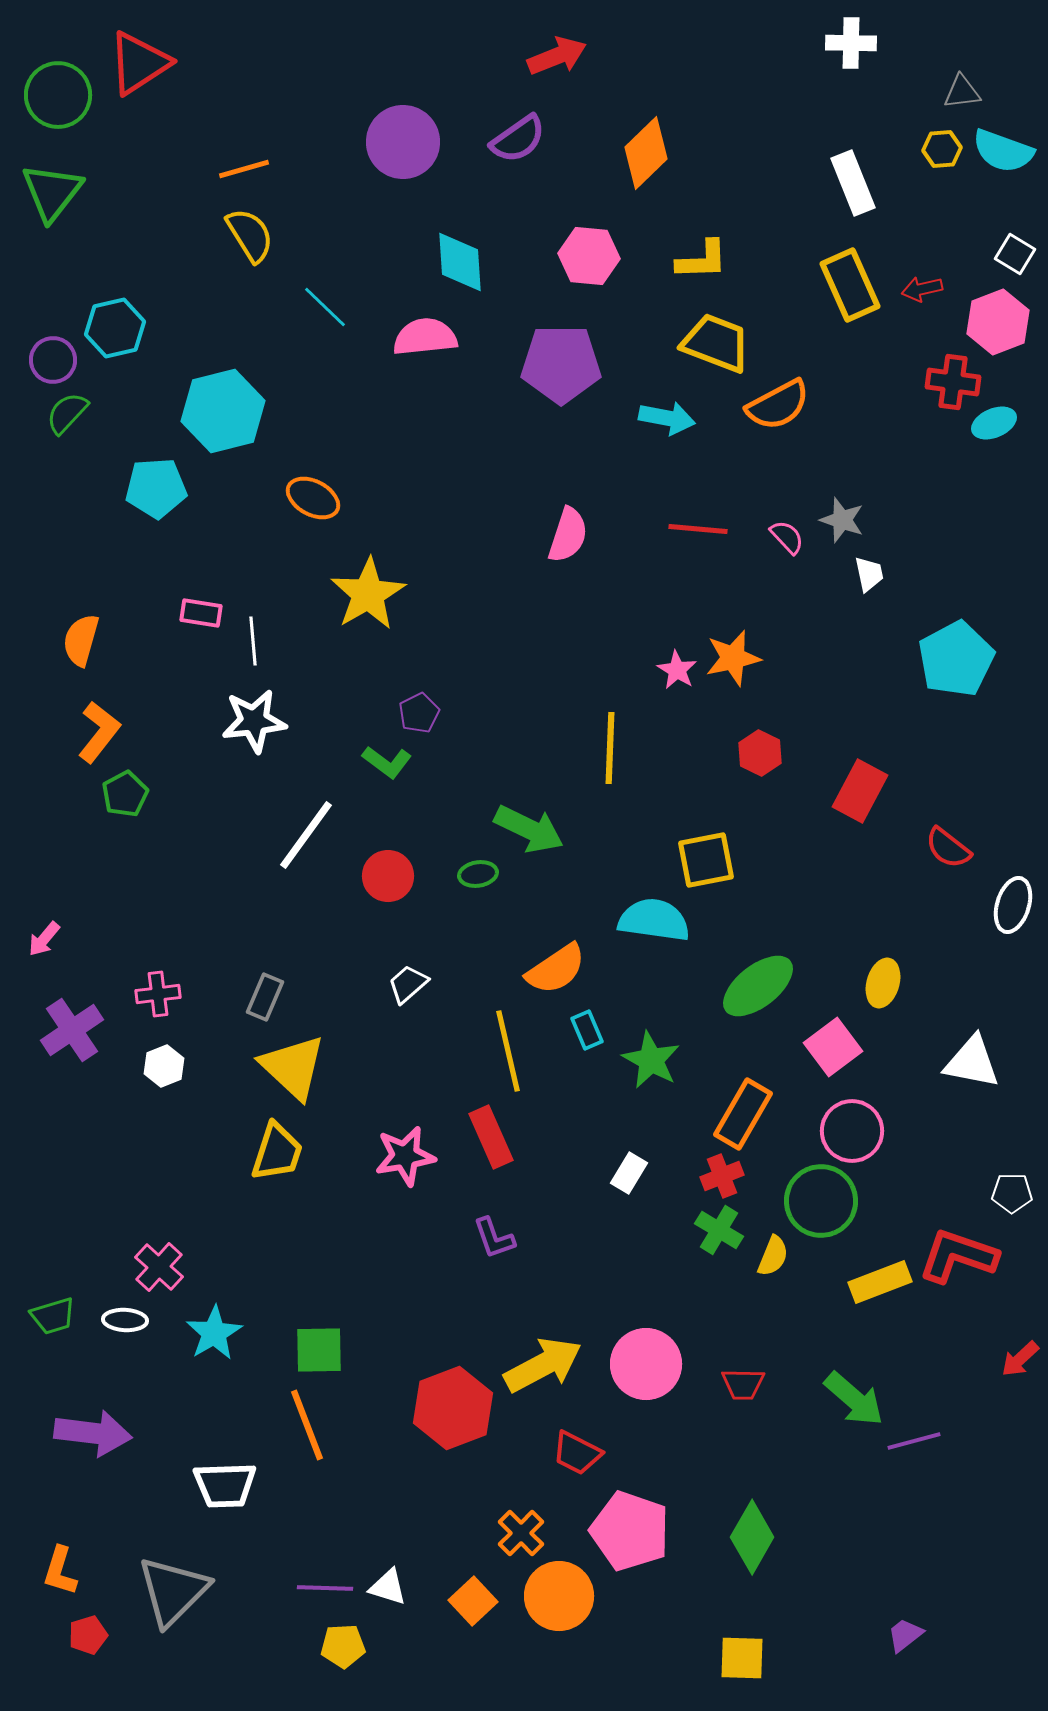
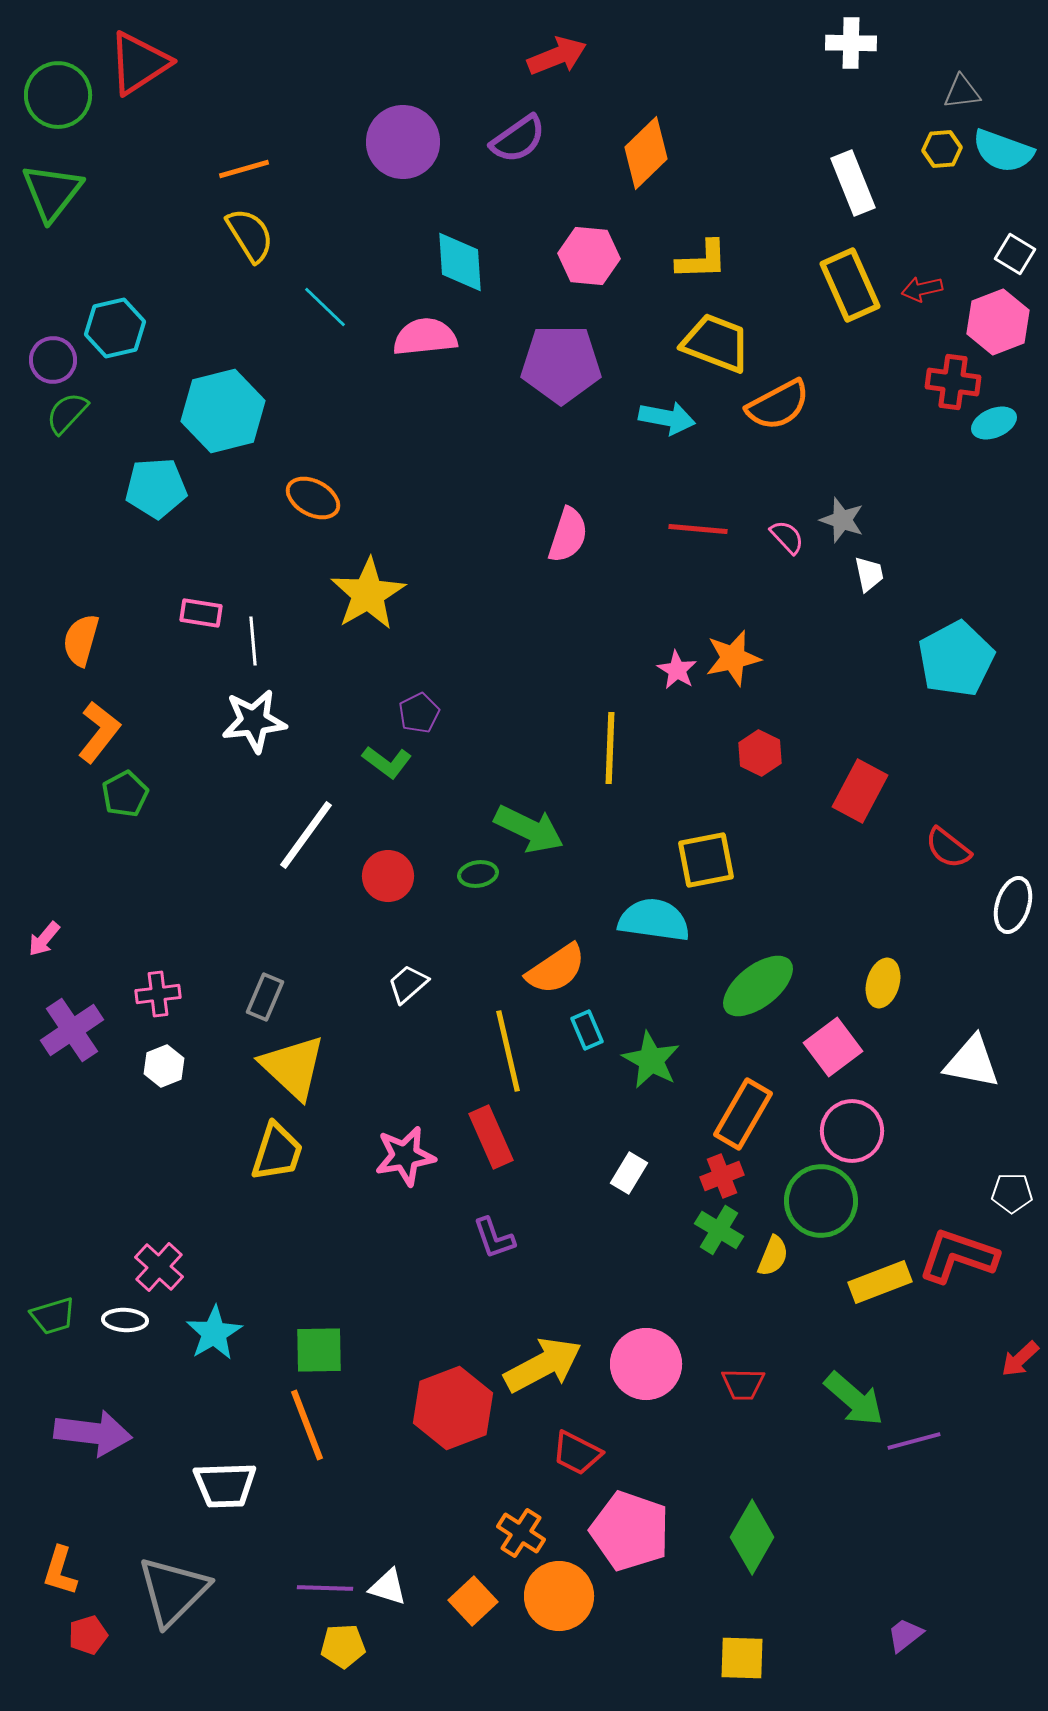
orange cross at (521, 1533): rotated 12 degrees counterclockwise
